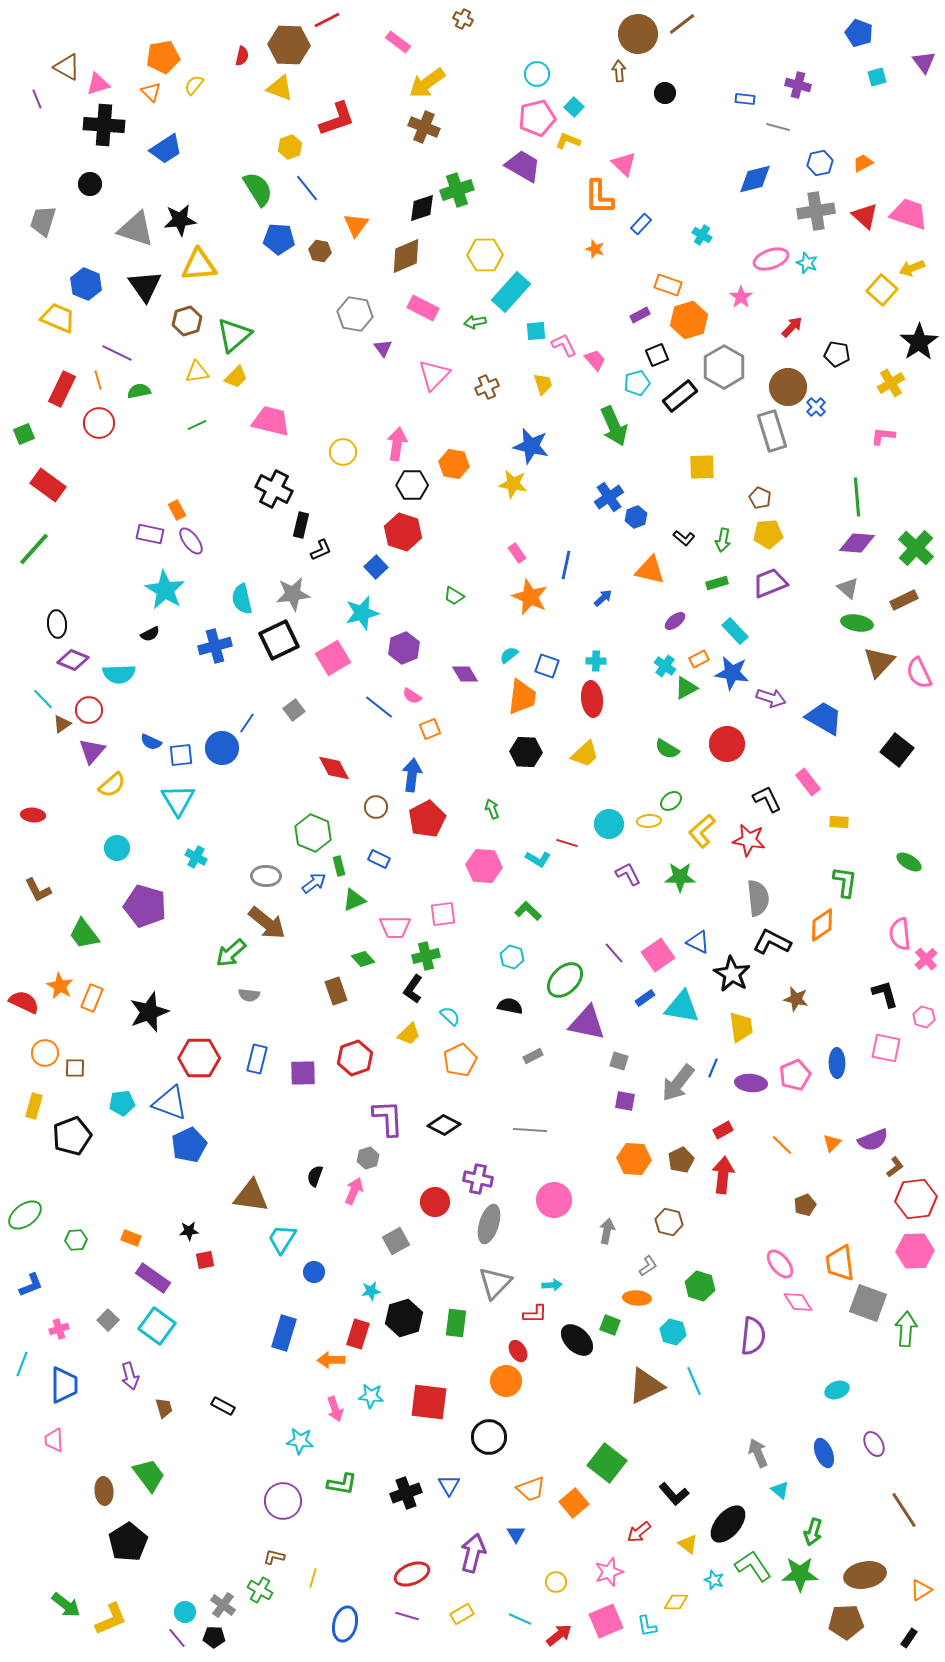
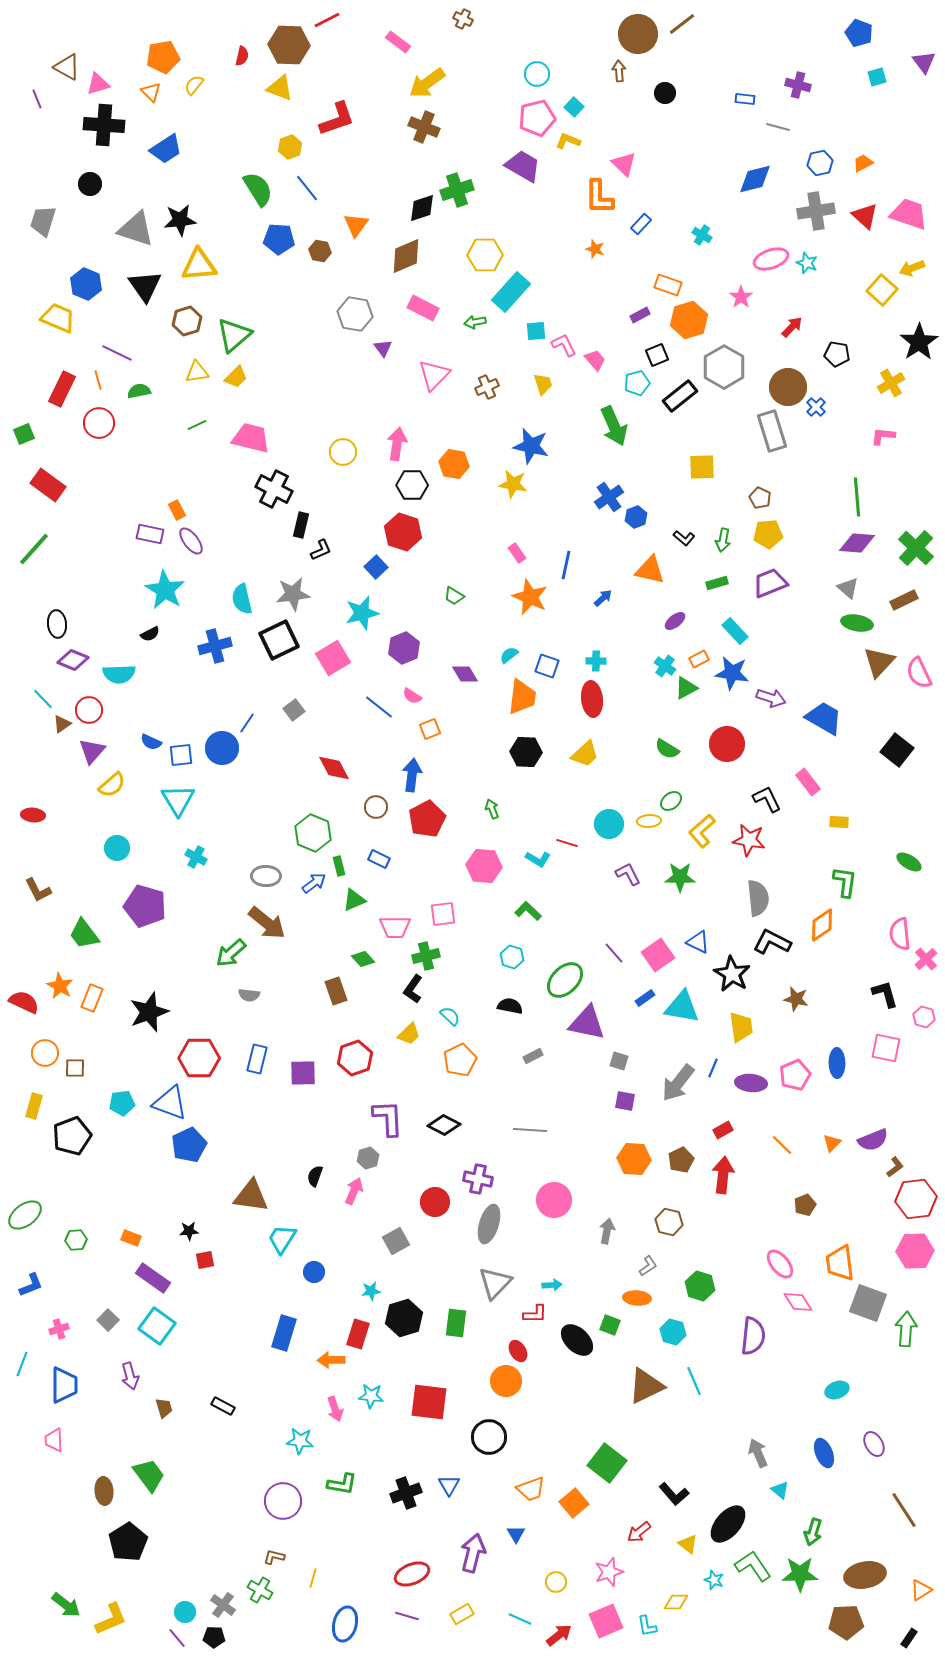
pink trapezoid at (271, 421): moved 20 px left, 17 px down
